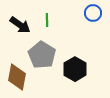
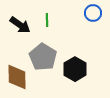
gray pentagon: moved 1 px right, 2 px down
brown diamond: rotated 12 degrees counterclockwise
